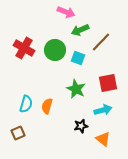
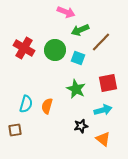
brown square: moved 3 px left, 3 px up; rotated 16 degrees clockwise
